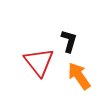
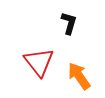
black L-shape: moved 18 px up
